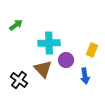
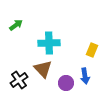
purple circle: moved 23 px down
black cross: rotated 18 degrees clockwise
